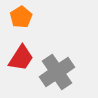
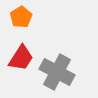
gray cross: rotated 28 degrees counterclockwise
